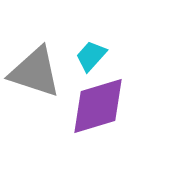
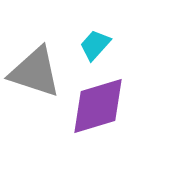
cyan trapezoid: moved 4 px right, 11 px up
